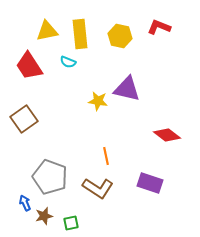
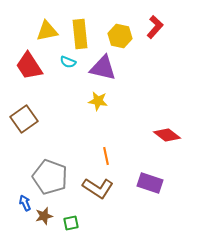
red L-shape: moved 4 px left; rotated 110 degrees clockwise
purple triangle: moved 24 px left, 21 px up
